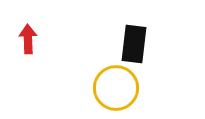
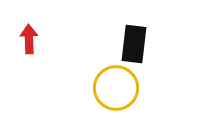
red arrow: moved 1 px right
